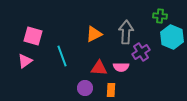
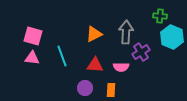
pink triangle: moved 7 px right, 3 px up; rotated 42 degrees clockwise
red triangle: moved 4 px left, 3 px up
